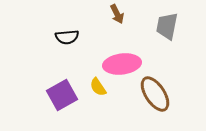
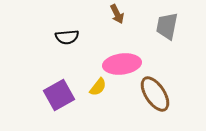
yellow semicircle: rotated 108 degrees counterclockwise
purple square: moved 3 px left
